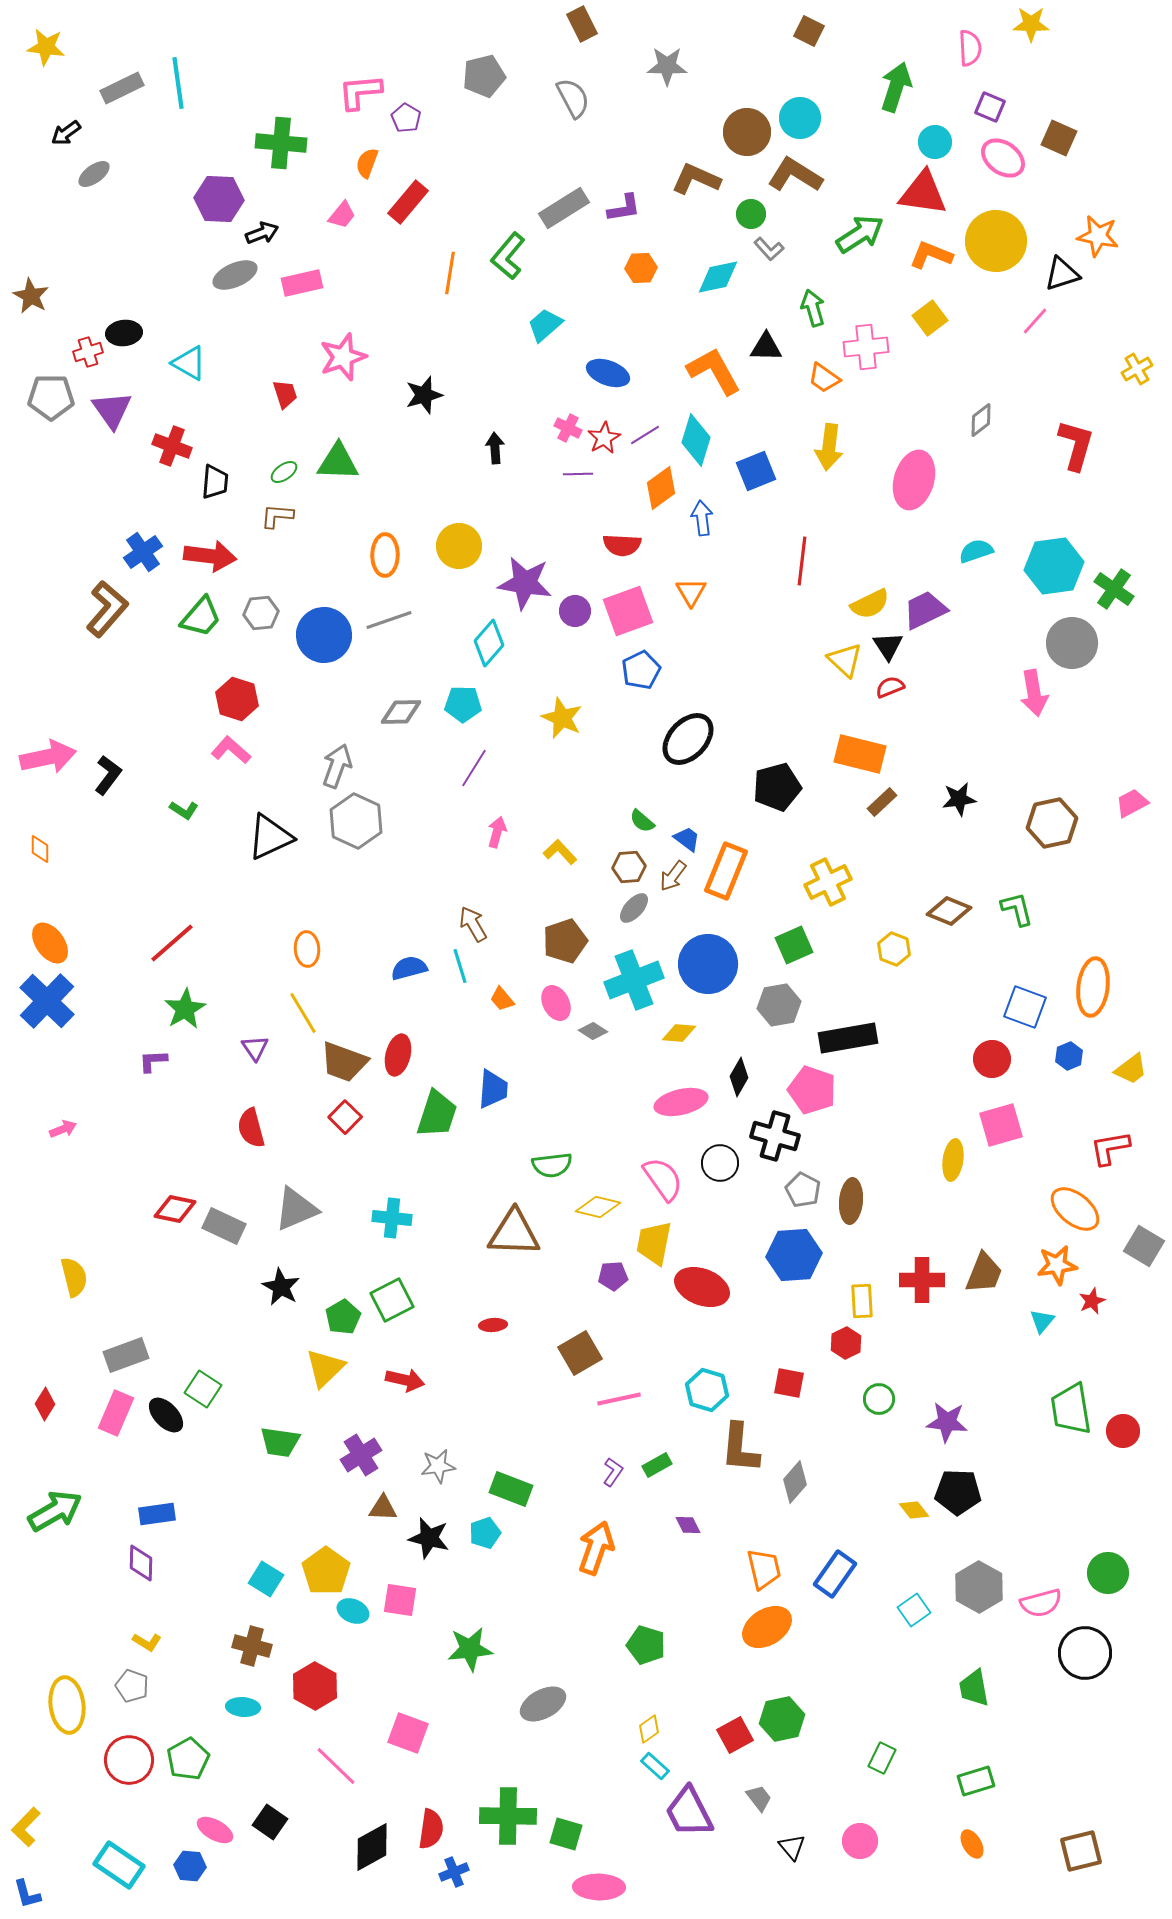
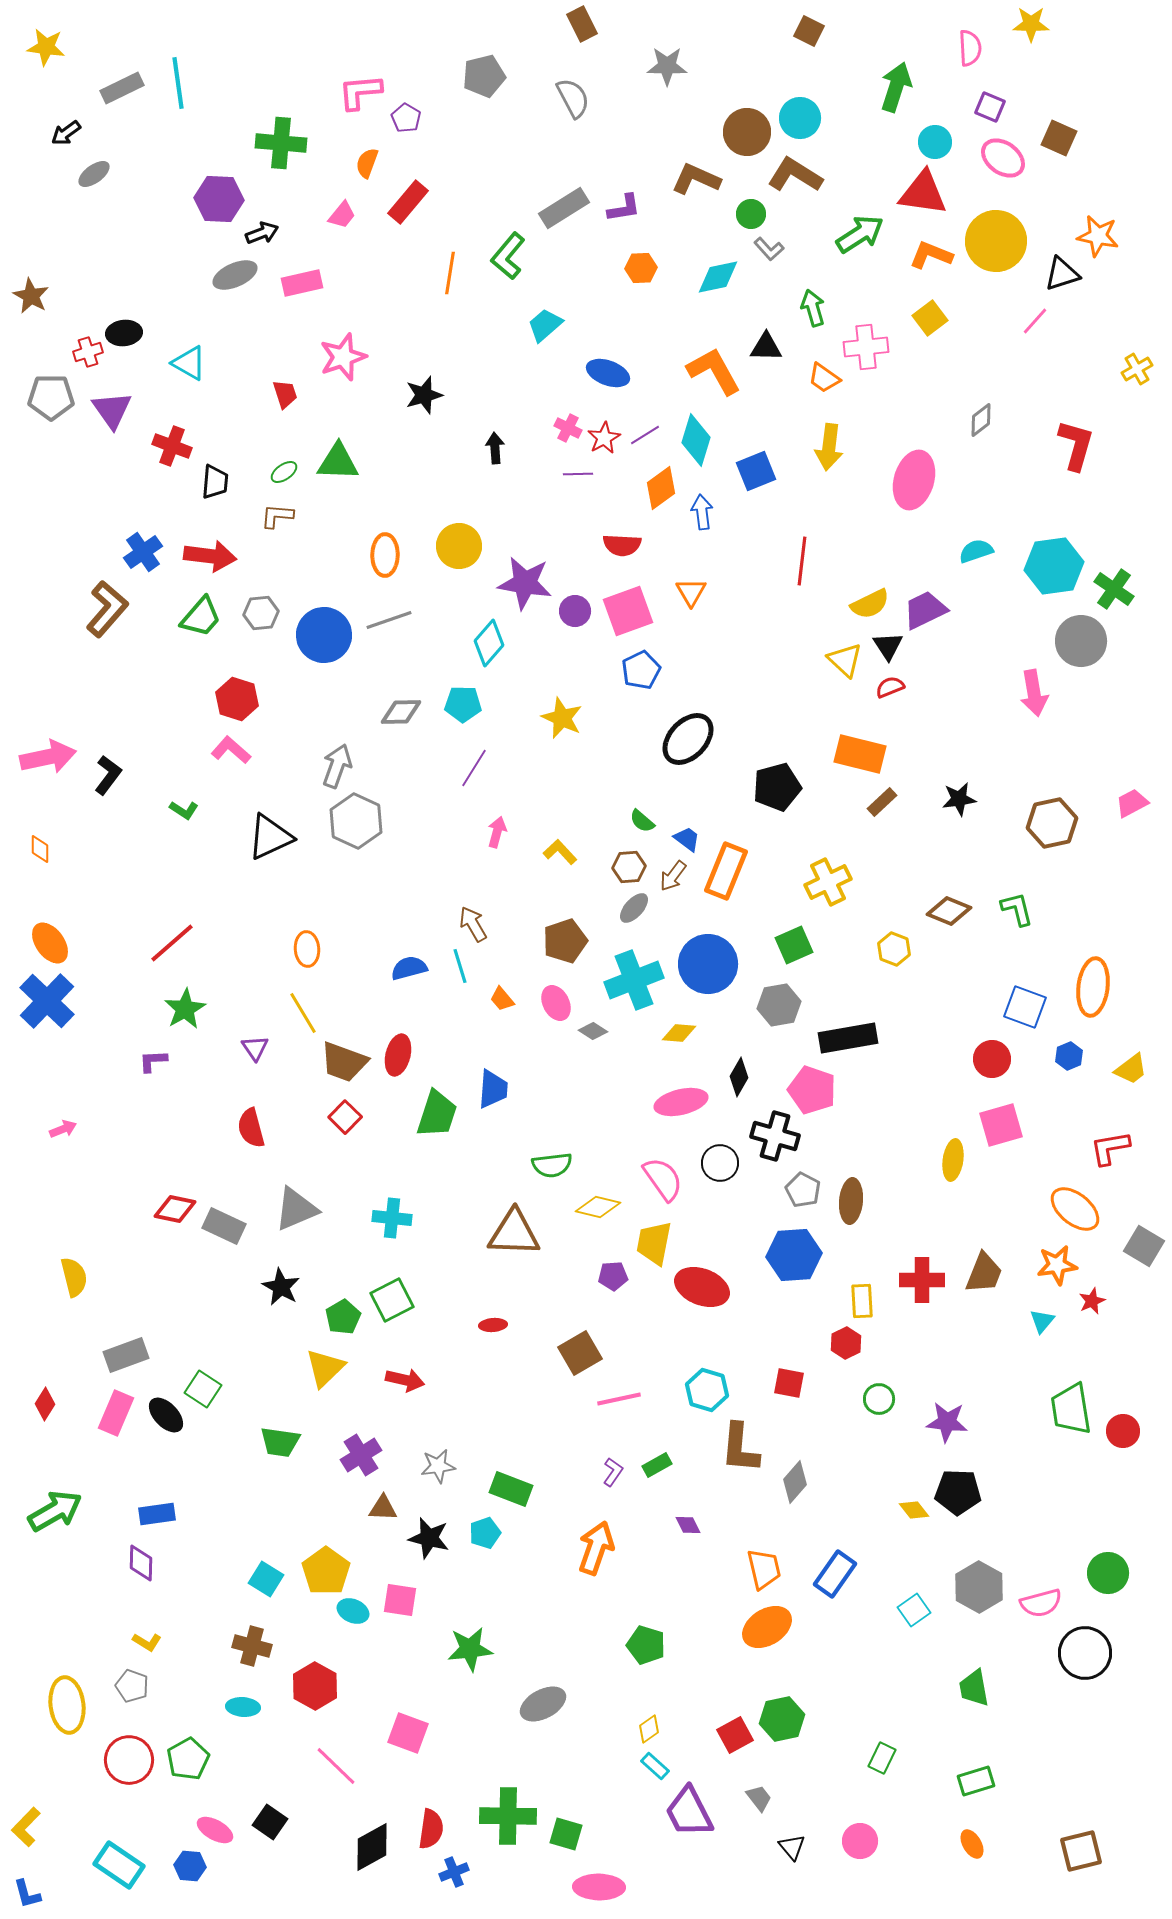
blue arrow at (702, 518): moved 6 px up
gray circle at (1072, 643): moved 9 px right, 2 px up
